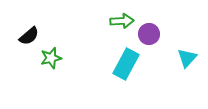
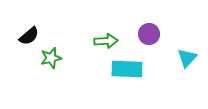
green arrow: moved 16 px left, 20 px down
cyan rectangle: moved 1 px right, 5 px down; rotated 64 degrees clockwise
